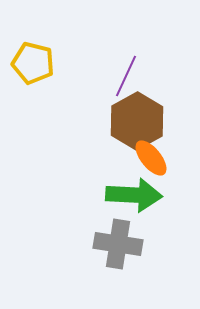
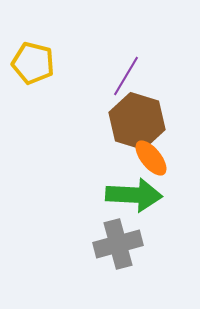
purple line: rotated 6 degrees clockwise
brown hexagon: rotated 14 degrees counterclockwise
gray cross: rotated 24 degrees counterclockwise
